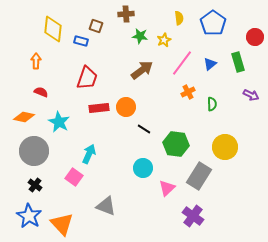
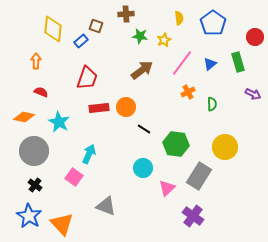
blue rectangle: rotated 56 degrees counterclockwise
purple arrow: moved 2 px right, 1 px up
